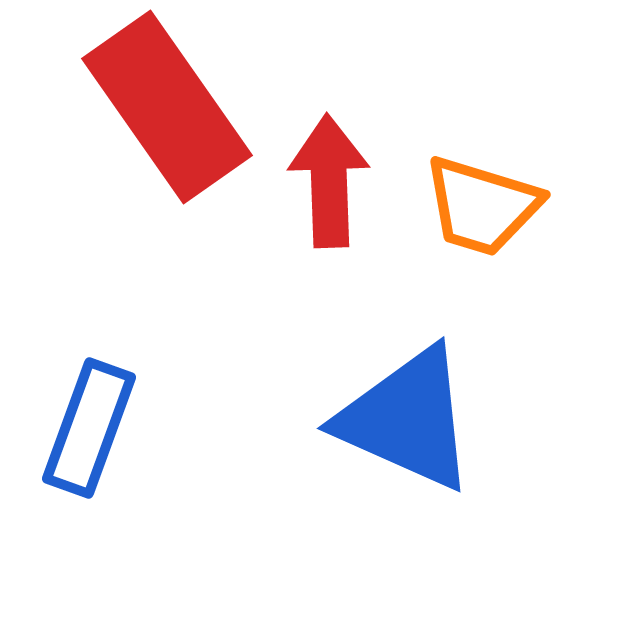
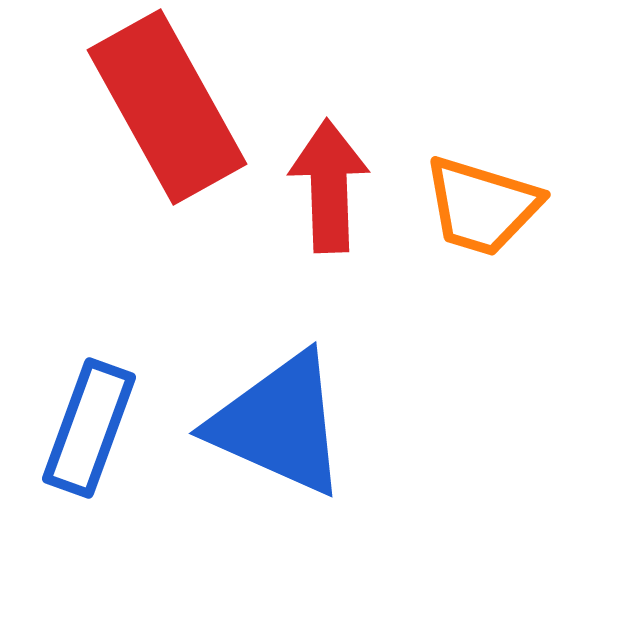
red rectangle: rotated 6 degrees clockwise
red arrow: moved 5 px down
blue triangle: moved 128 px left, 5 px down
